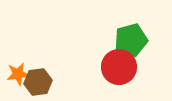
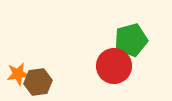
red circle: moved 5 px left, 1 px up
